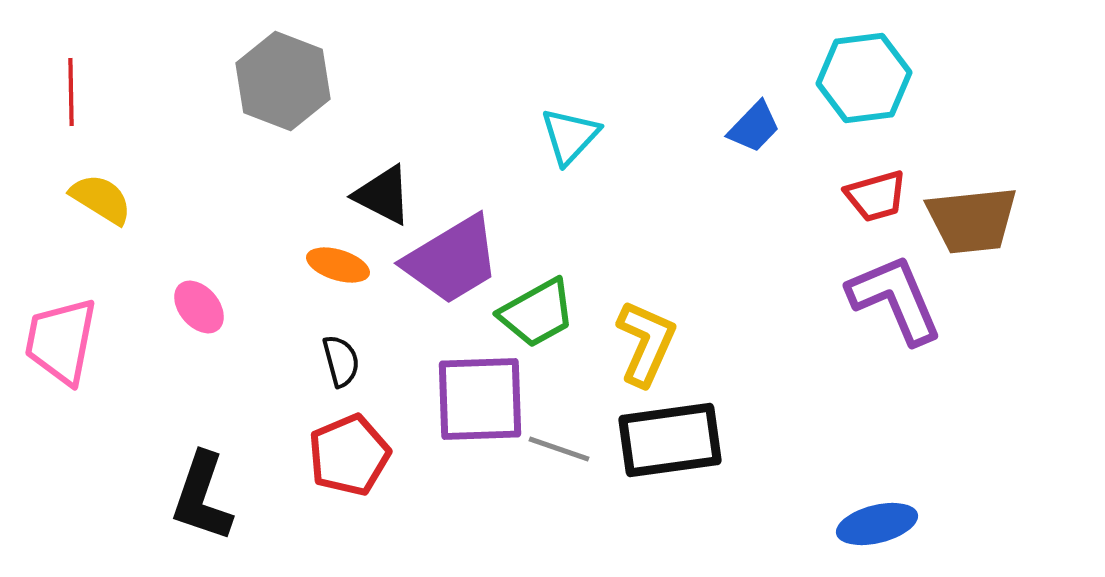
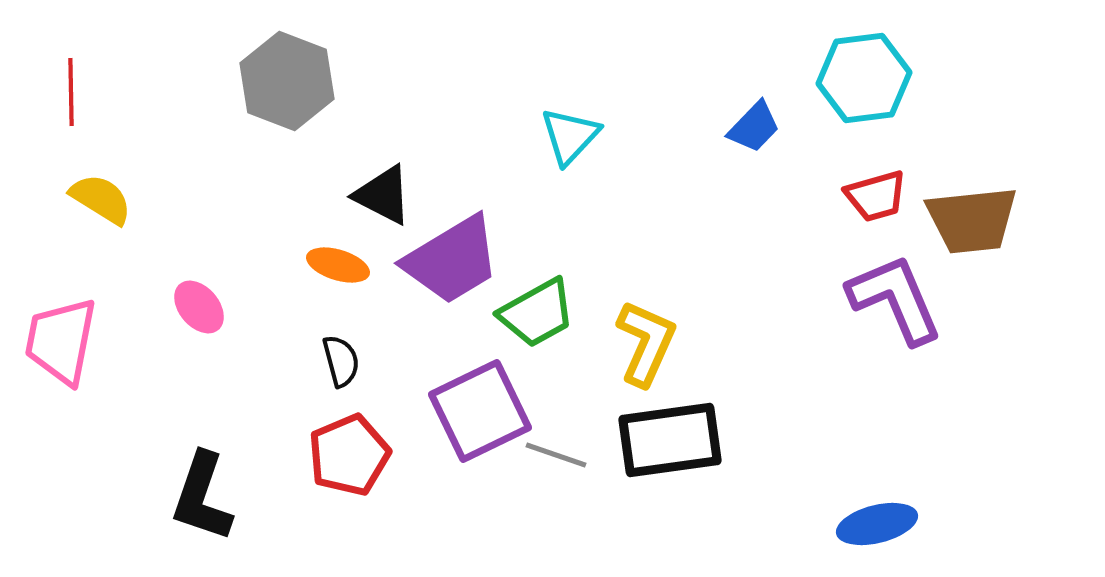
gray hexagon: moved 4 px right
purple square: moved 12 px down; rotated 24 degrees counterclockwise
gray line: moved 3 px left, 6 px down
